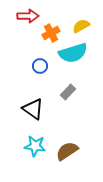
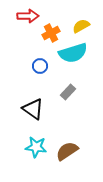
cyan star: moved 1 px right, 1 px down
